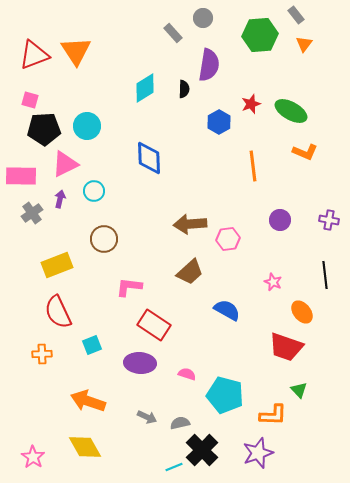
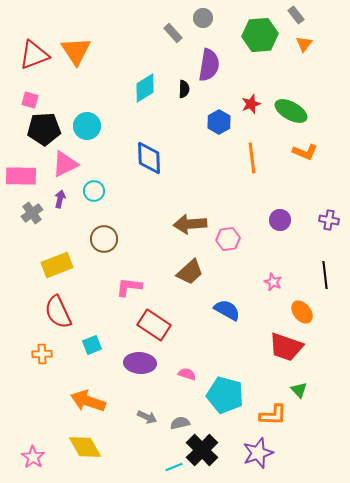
orange line at (253, 166): moved 1 px left, 8 px up
